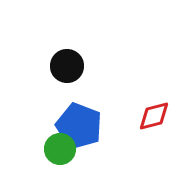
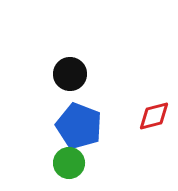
black circle: moved 3 px right, 8 px down
green circle: moved 9 px right, 14 px down
